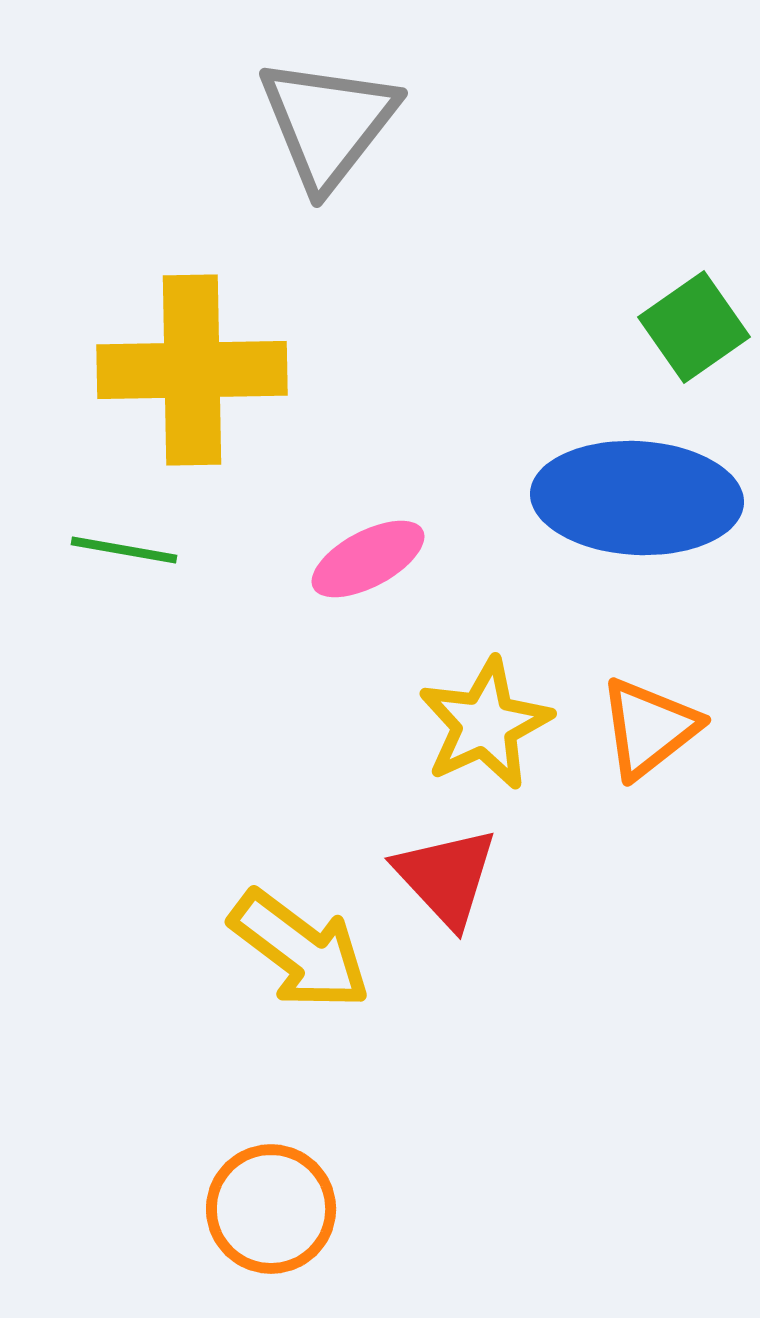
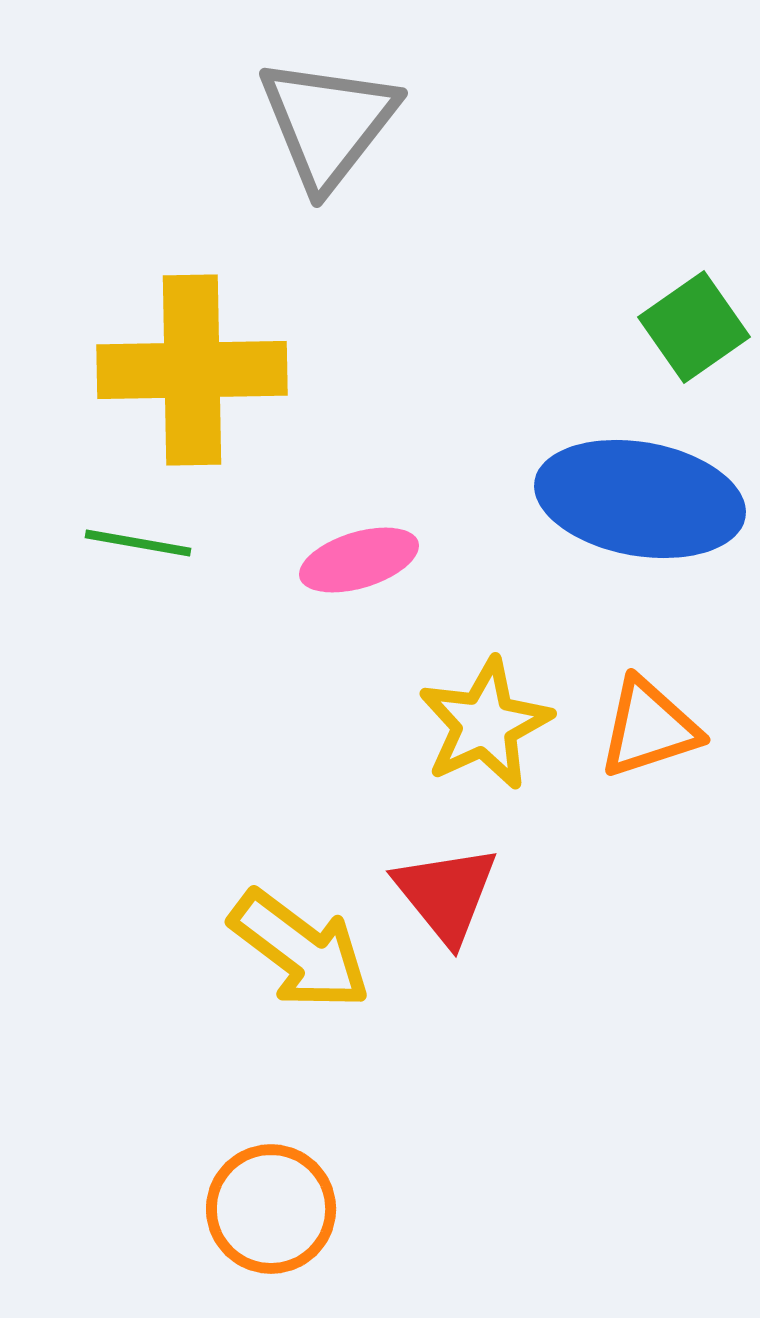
blue ellipse: moved 3 px right, 1 px down; rotated 7 degrees clockwise
green line: moved 14 px right, 7 px up
pink ellipse: moved 9 px left, 1 px down; rotated 11 degrees clockwise
orange triangle: rotated 20 degrees clockwise
red triangle: moved 17 px down; rotated 4 degrees clockwise
